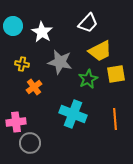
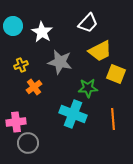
yellow cross: moved 1 px left, 1 px down; rotated 32 degrees counterclockwise
yellow square: rotated 30 degrees clockwise
green star: moved 9 px down; rotated 24 degrees clockwise
orange line: moved 2 px left
gray circle: moved 2 px left
